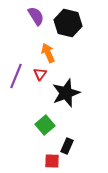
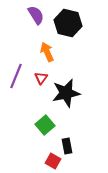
purple semicircle: moved 1 px up
orange arrow: moved 1 px left, 1 px up
red triangle: moved 1 px right, 4 px down
black star: rotated 8 degrees clockwise
black rectangle: rotated 35 degrees counterclockwise
red square: moved 1 px right; rotated 28 degrees clockwise
